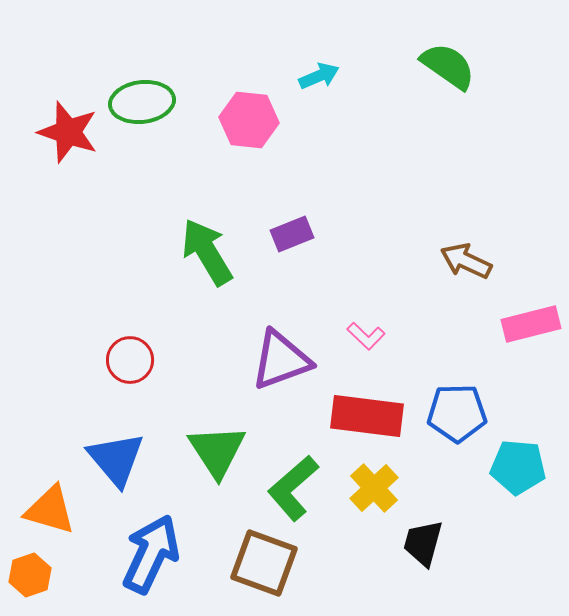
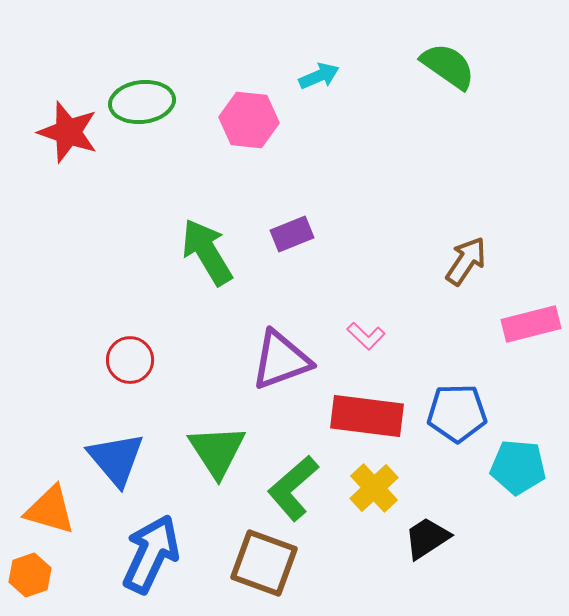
brown arrow: rotated 99 degrees clockwise
black trapezoid: moved 4 px right, 5 px up; rotated 42 degrees clockwise
